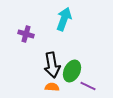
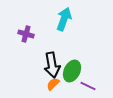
orange semicircle: moved 1 px right, 3 px up; rotated 48 degrees counterclockwise
